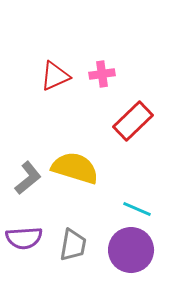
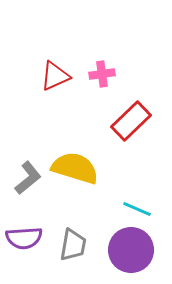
red rectangle: moved 2 px left
